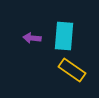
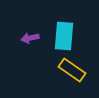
purple arrow: moved 2 px left; rotated 18 degrees counterclockwise
